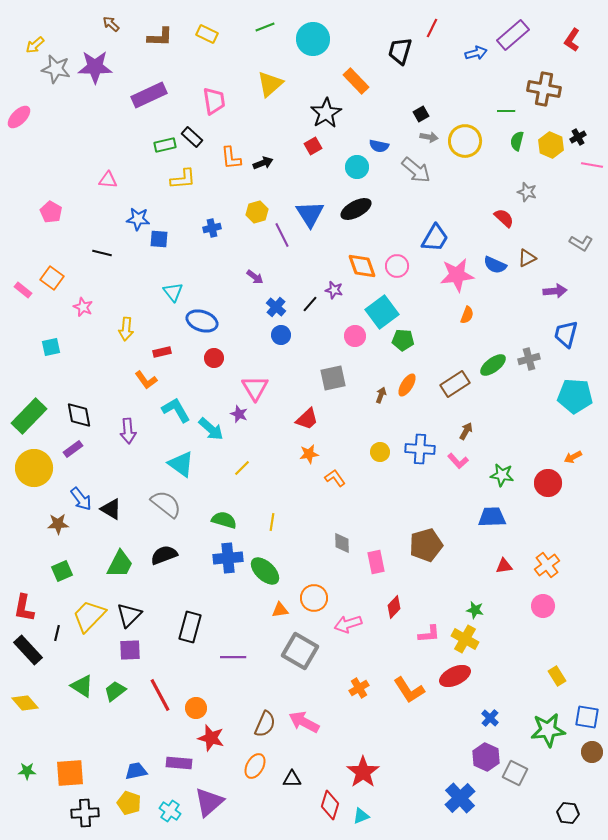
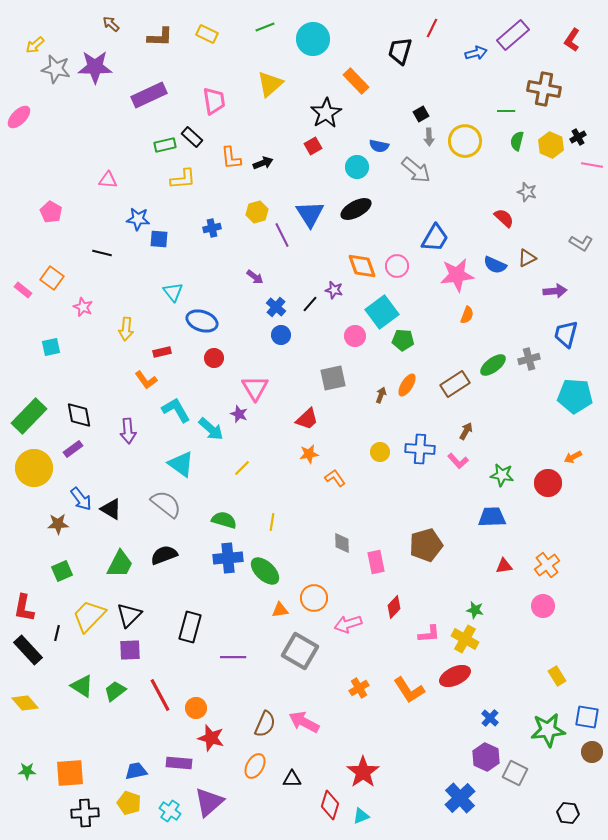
gray arrow at (429, 137): rotated 78 degrees clockwise
